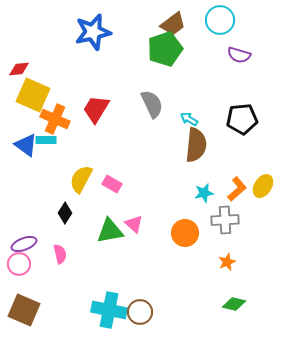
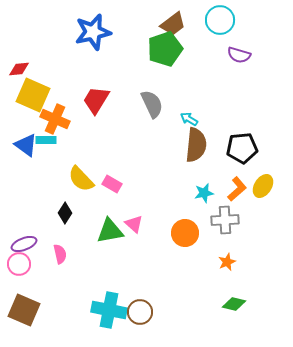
red trapezoid: moved 9 px up
black pentagon: moved 29 px down
yellow semicircle: rotated 72 degrees counterclockwise
